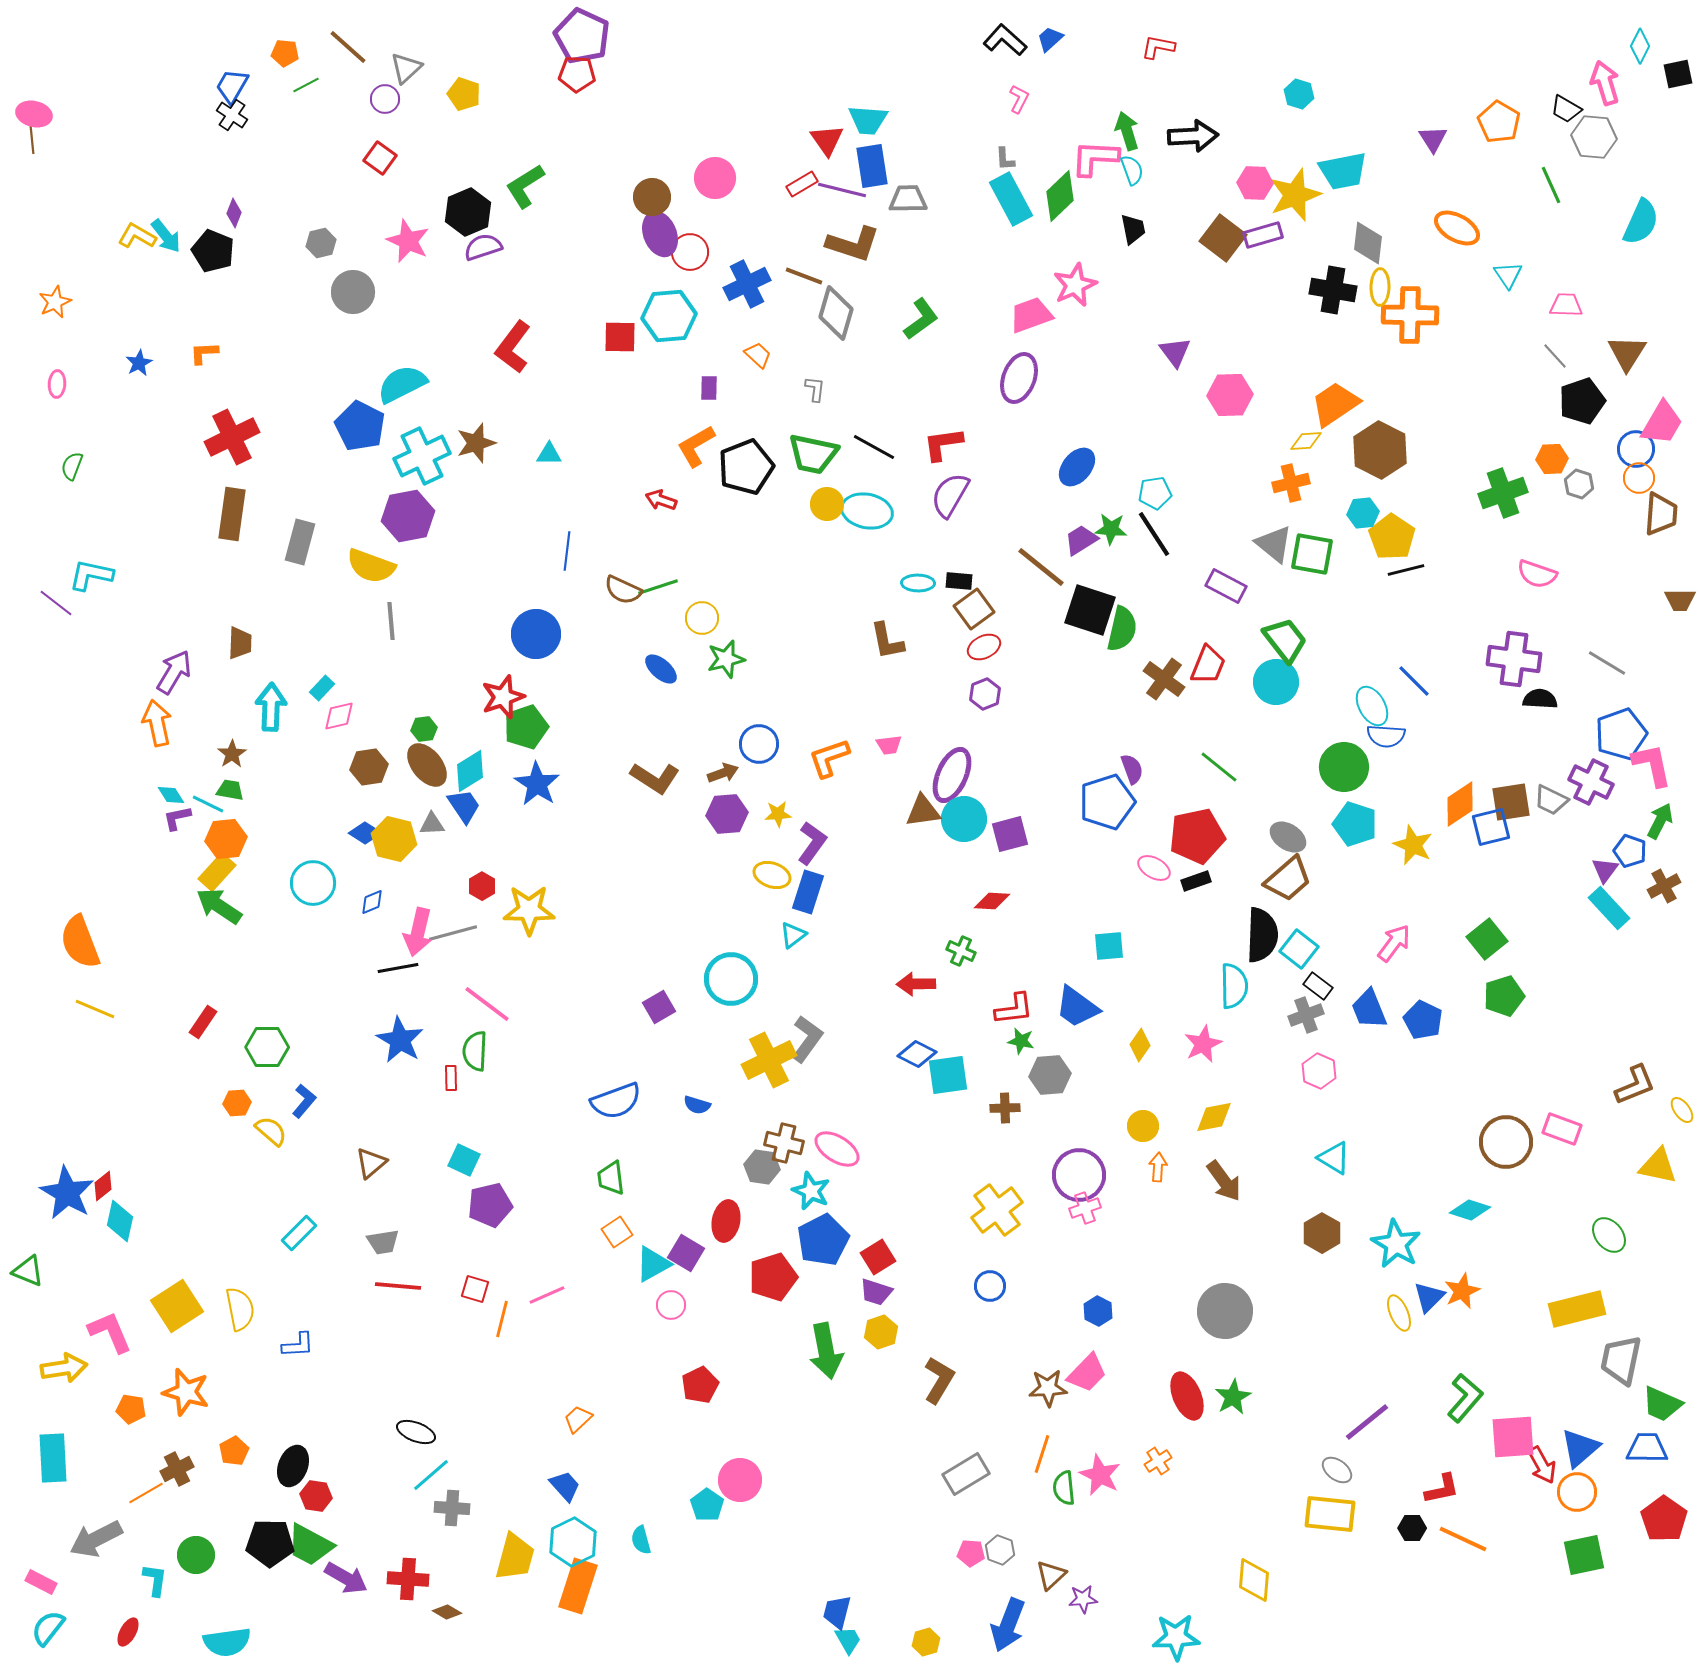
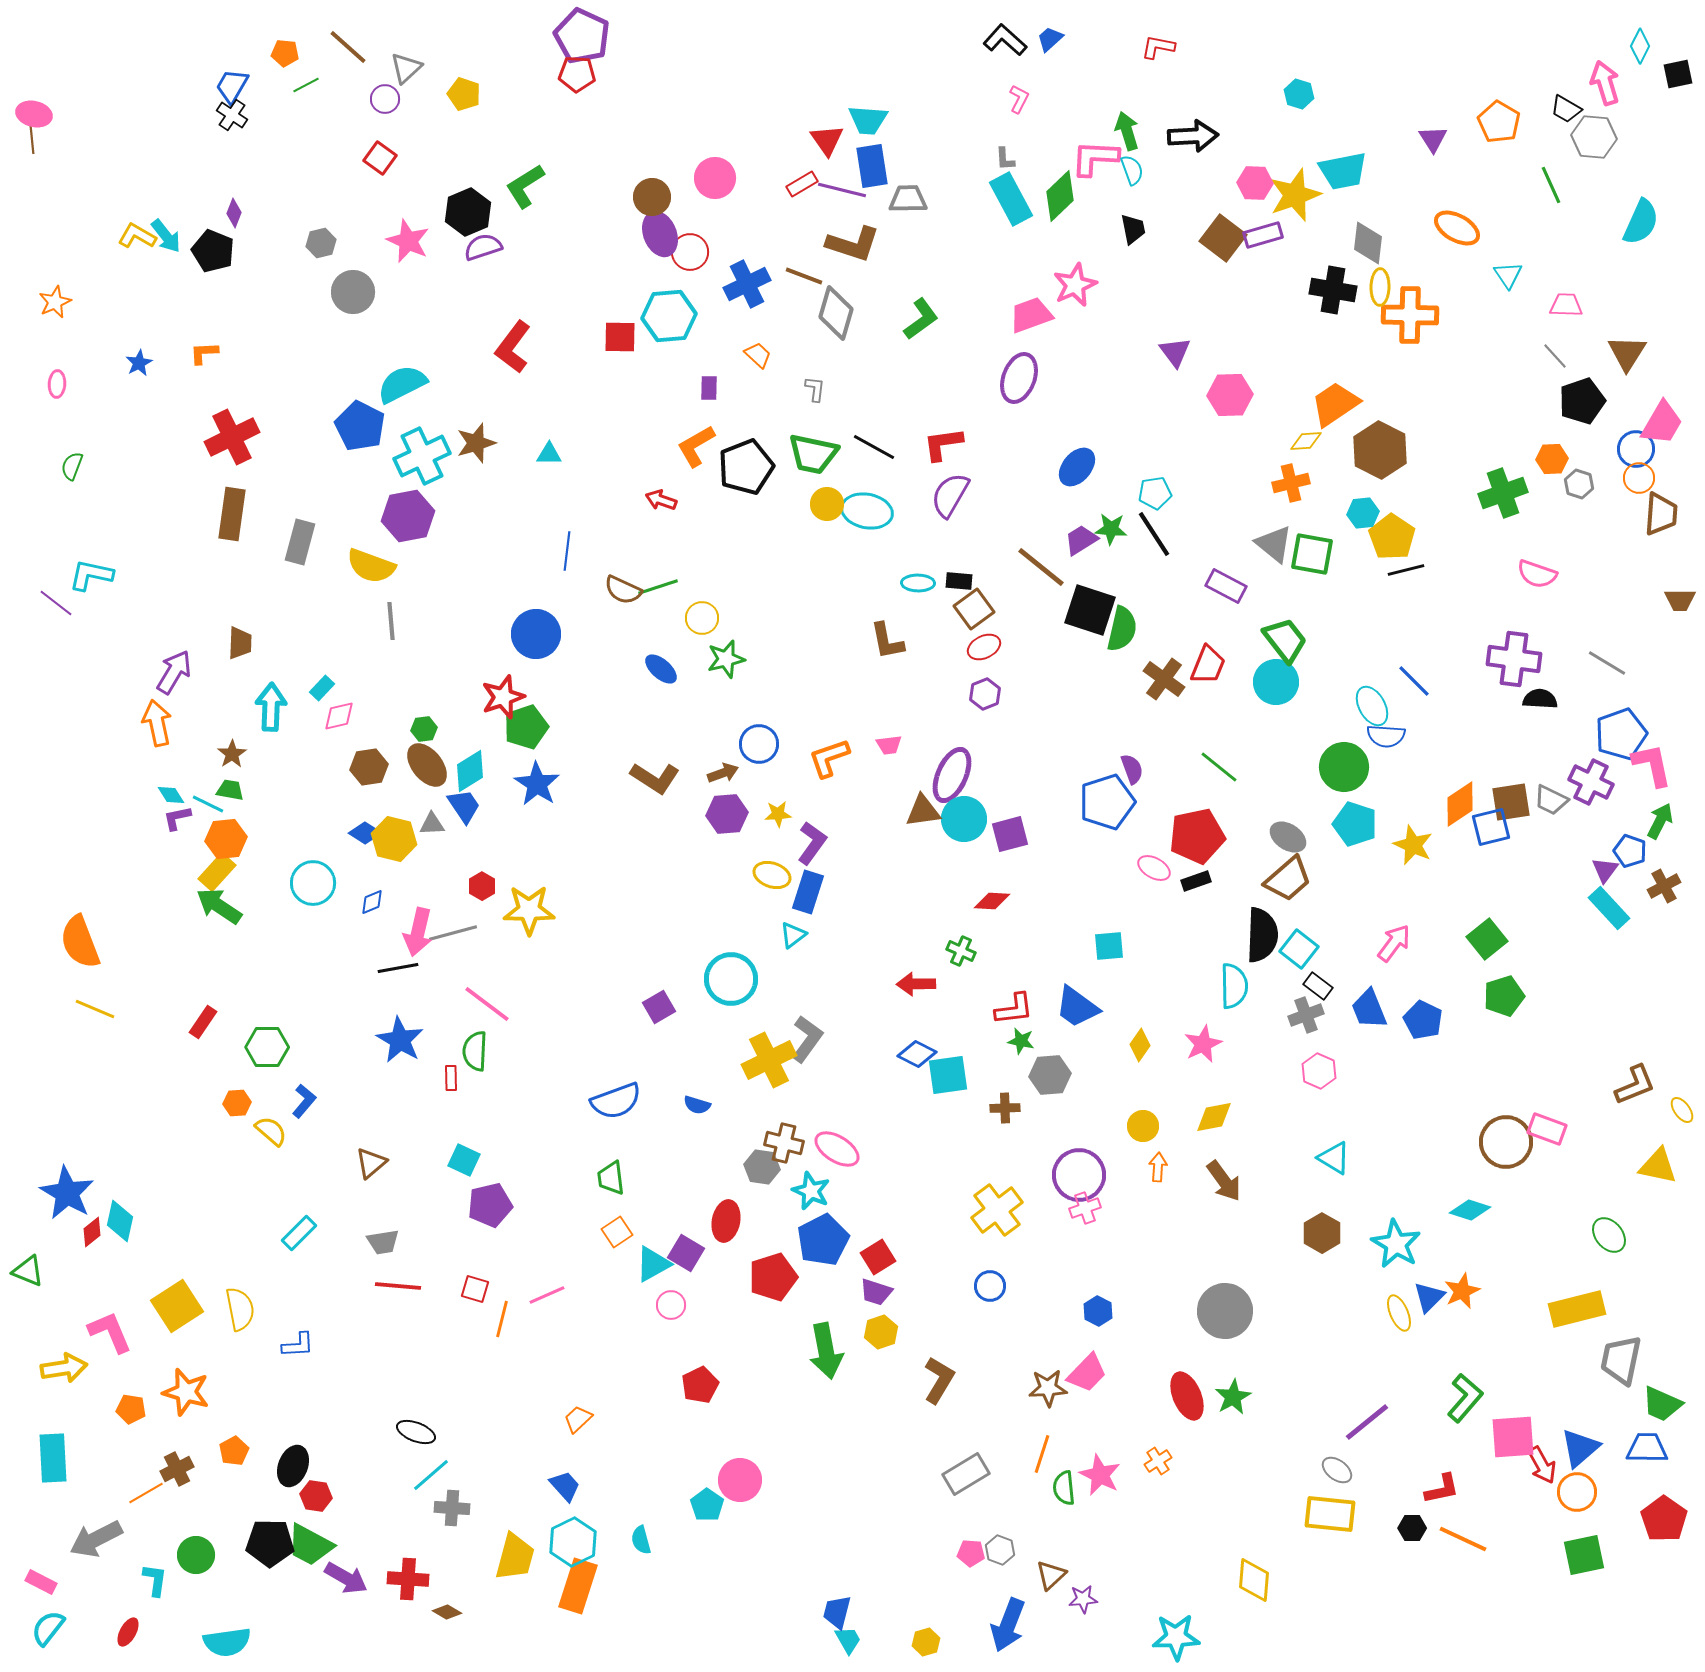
pink rectangle at (1562, 1129): moved 15 px left
red diamond at (103, 1186): moved 11 px left, 46 px down
